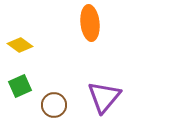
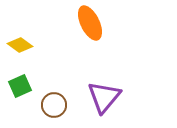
orange ellipse: rotated 20 degrees counterclockwise
